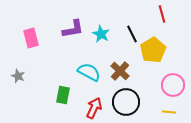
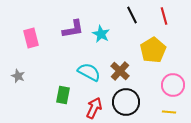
red line: moved 2 px right, 2 px down
black line: moved 19 px up
